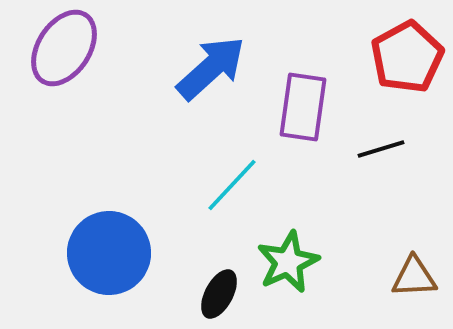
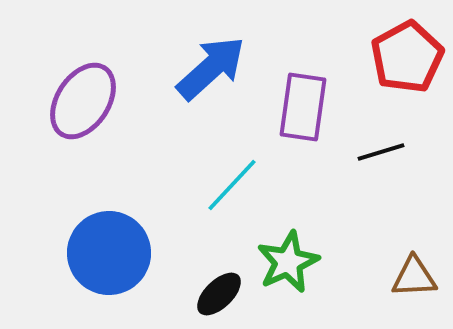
purple ellipse: moved 19 px right, 53 px down
black line: moved 3 px down
black ellipse: rotated 18 degrees clockwise
